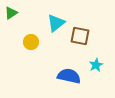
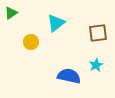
brown square: moved 18 px right, 3 px up; rotated 18 degrees counterclockwise
